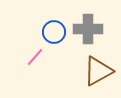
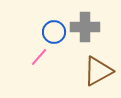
gray cross: moved 3 px left, 2 px up
pink line: moved 4 px right
